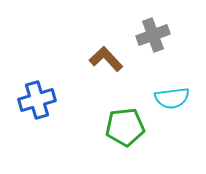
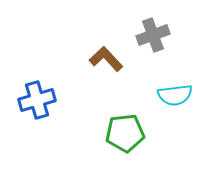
cyan semicircle: moved 3 px right, 3 px up
green pentagon: moved 6 px down
